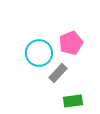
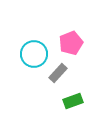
cyan circle: moved 5 px left, 1 px down
green rectangle: rotated 12 degrees counterclockwise
